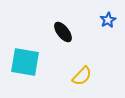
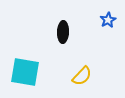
black ellipse: rotated 40 degrees clockwise
cyan square: moved 10 px down
